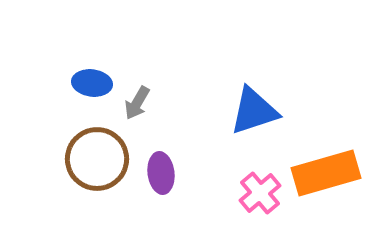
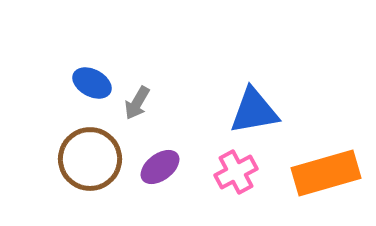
blue ellipse: rotated 21 degrees clockwise
blue triangle: rotated 8 degrees clockwise
brown circle: moved 7 px left
purple ellipse: moved 1 px left, 6 px up; rotated 60 degrees clockwise
pink cross: moved 24 px left, 21 px up; rotated 12 degrees clockwise
